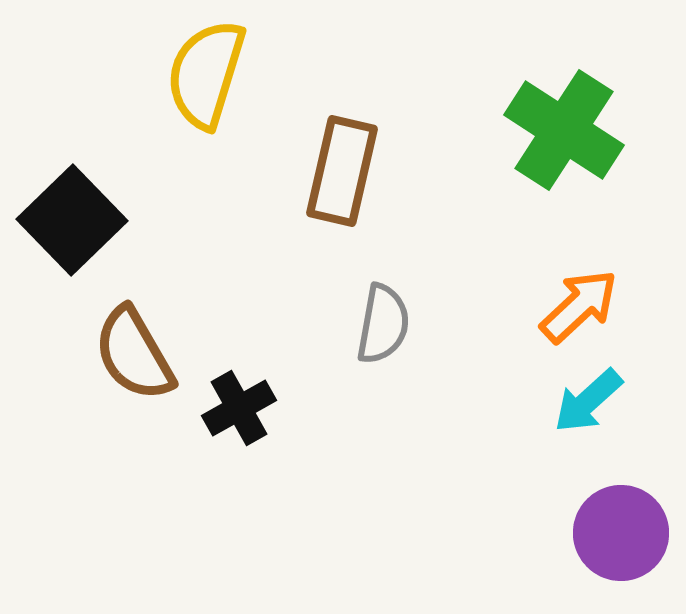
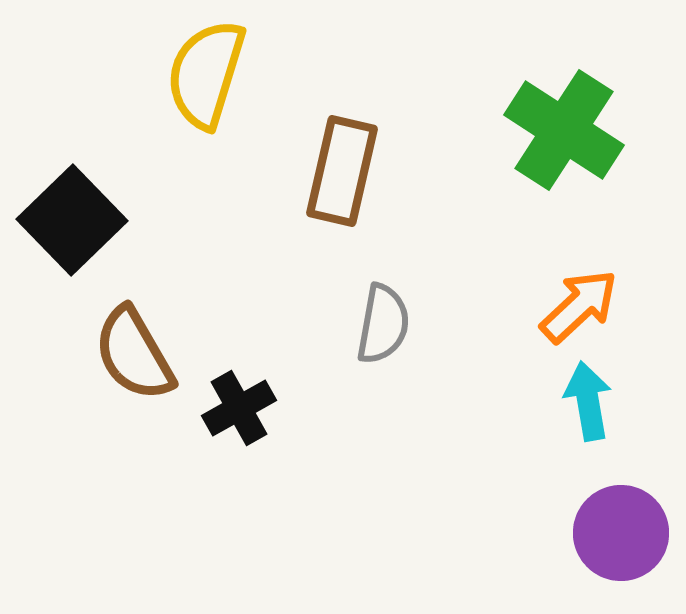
cyan arrow: rotated 122 degrees clockwise
